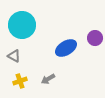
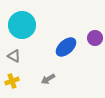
blue ellipse: moved 1 px up; rotated 10 degrees counterclockwise
yellow cross: moved 8 px left
